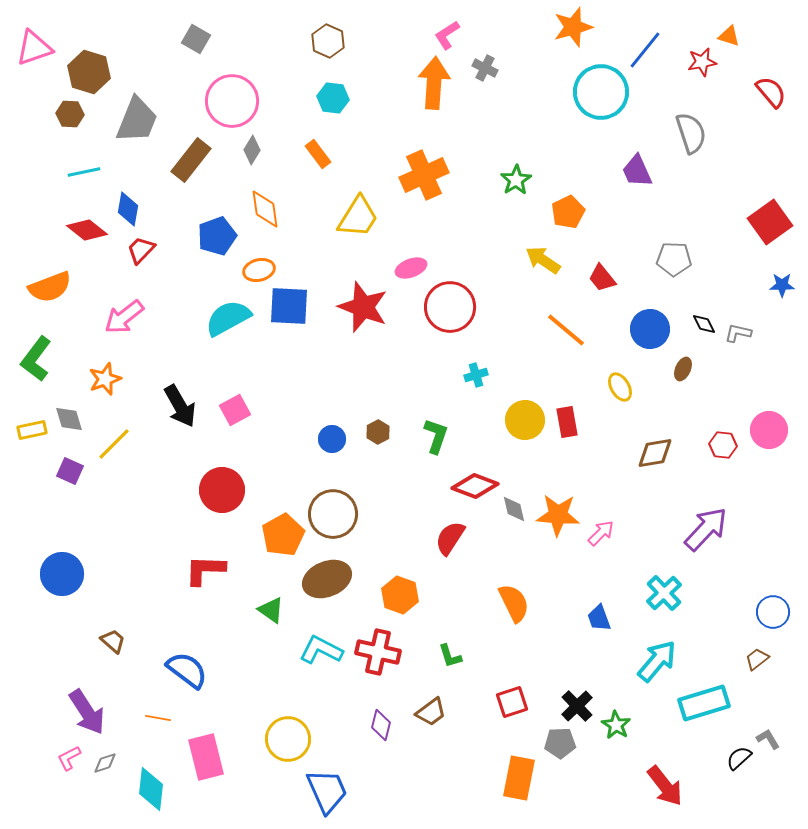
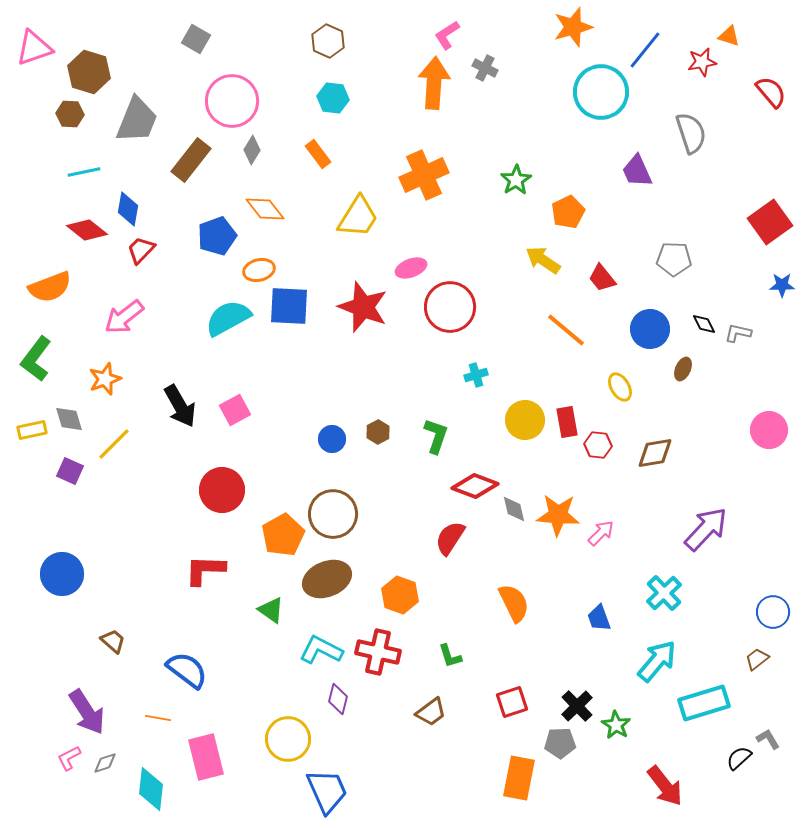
orange diamond at (265, 209): rotated 30 degrees counterclockwise
red hexagon at (723, 445): moved 125 px left
purple diamond at (381, 725): moved 43 px left, 26 px up
